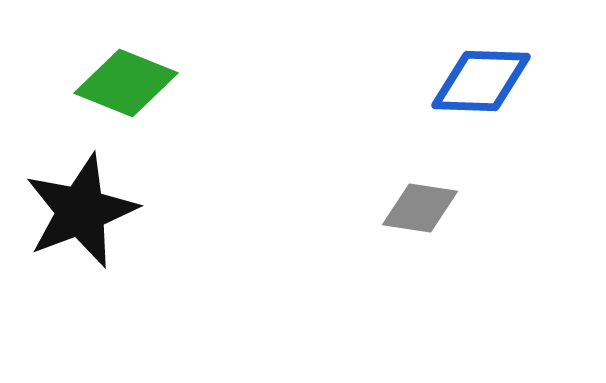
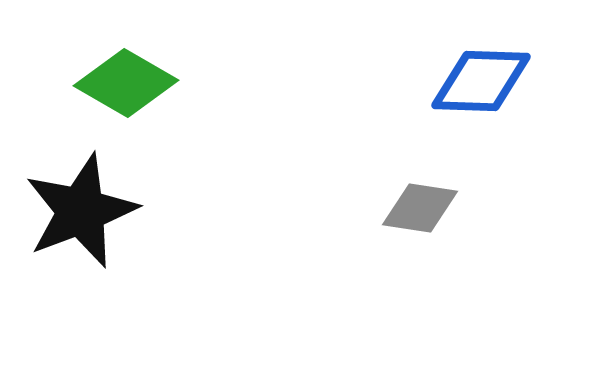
green diamond: rotated 8 degrees clockwise
